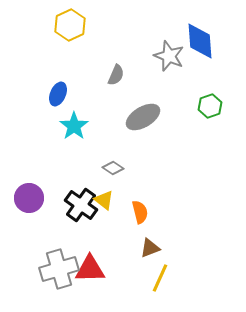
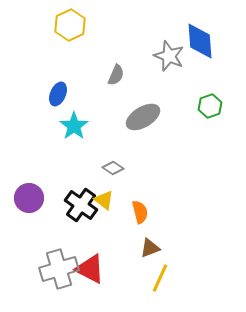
red triangle: rotated 28 degrees clockwise
